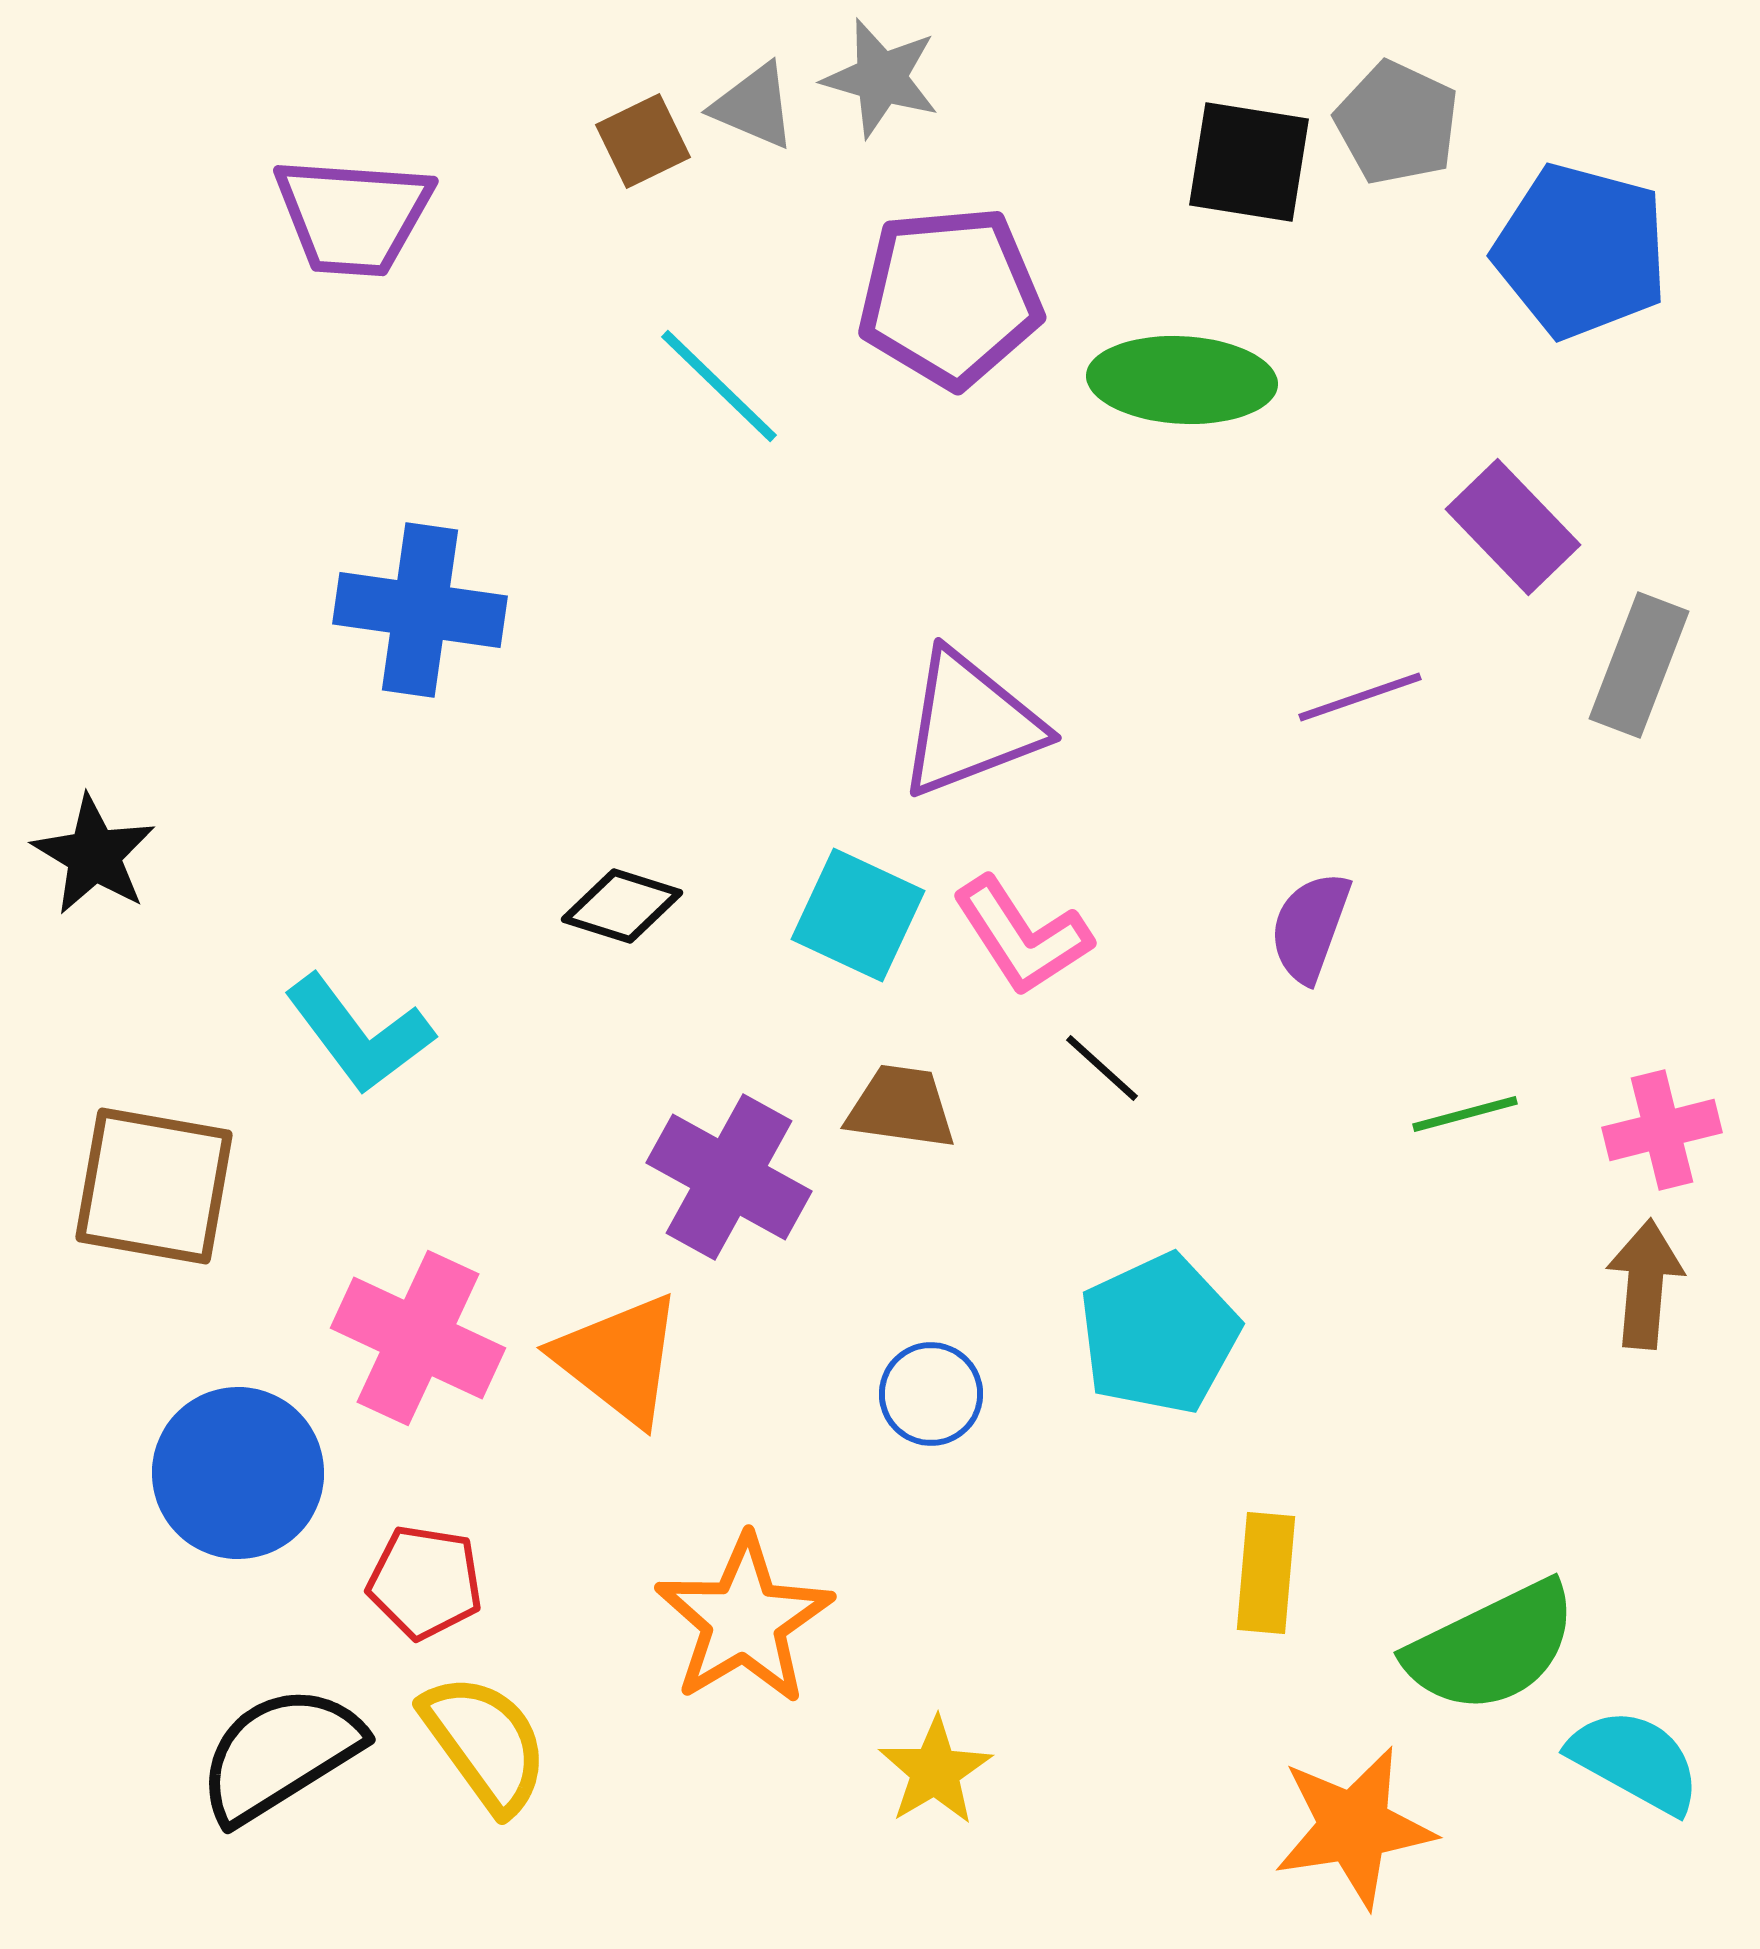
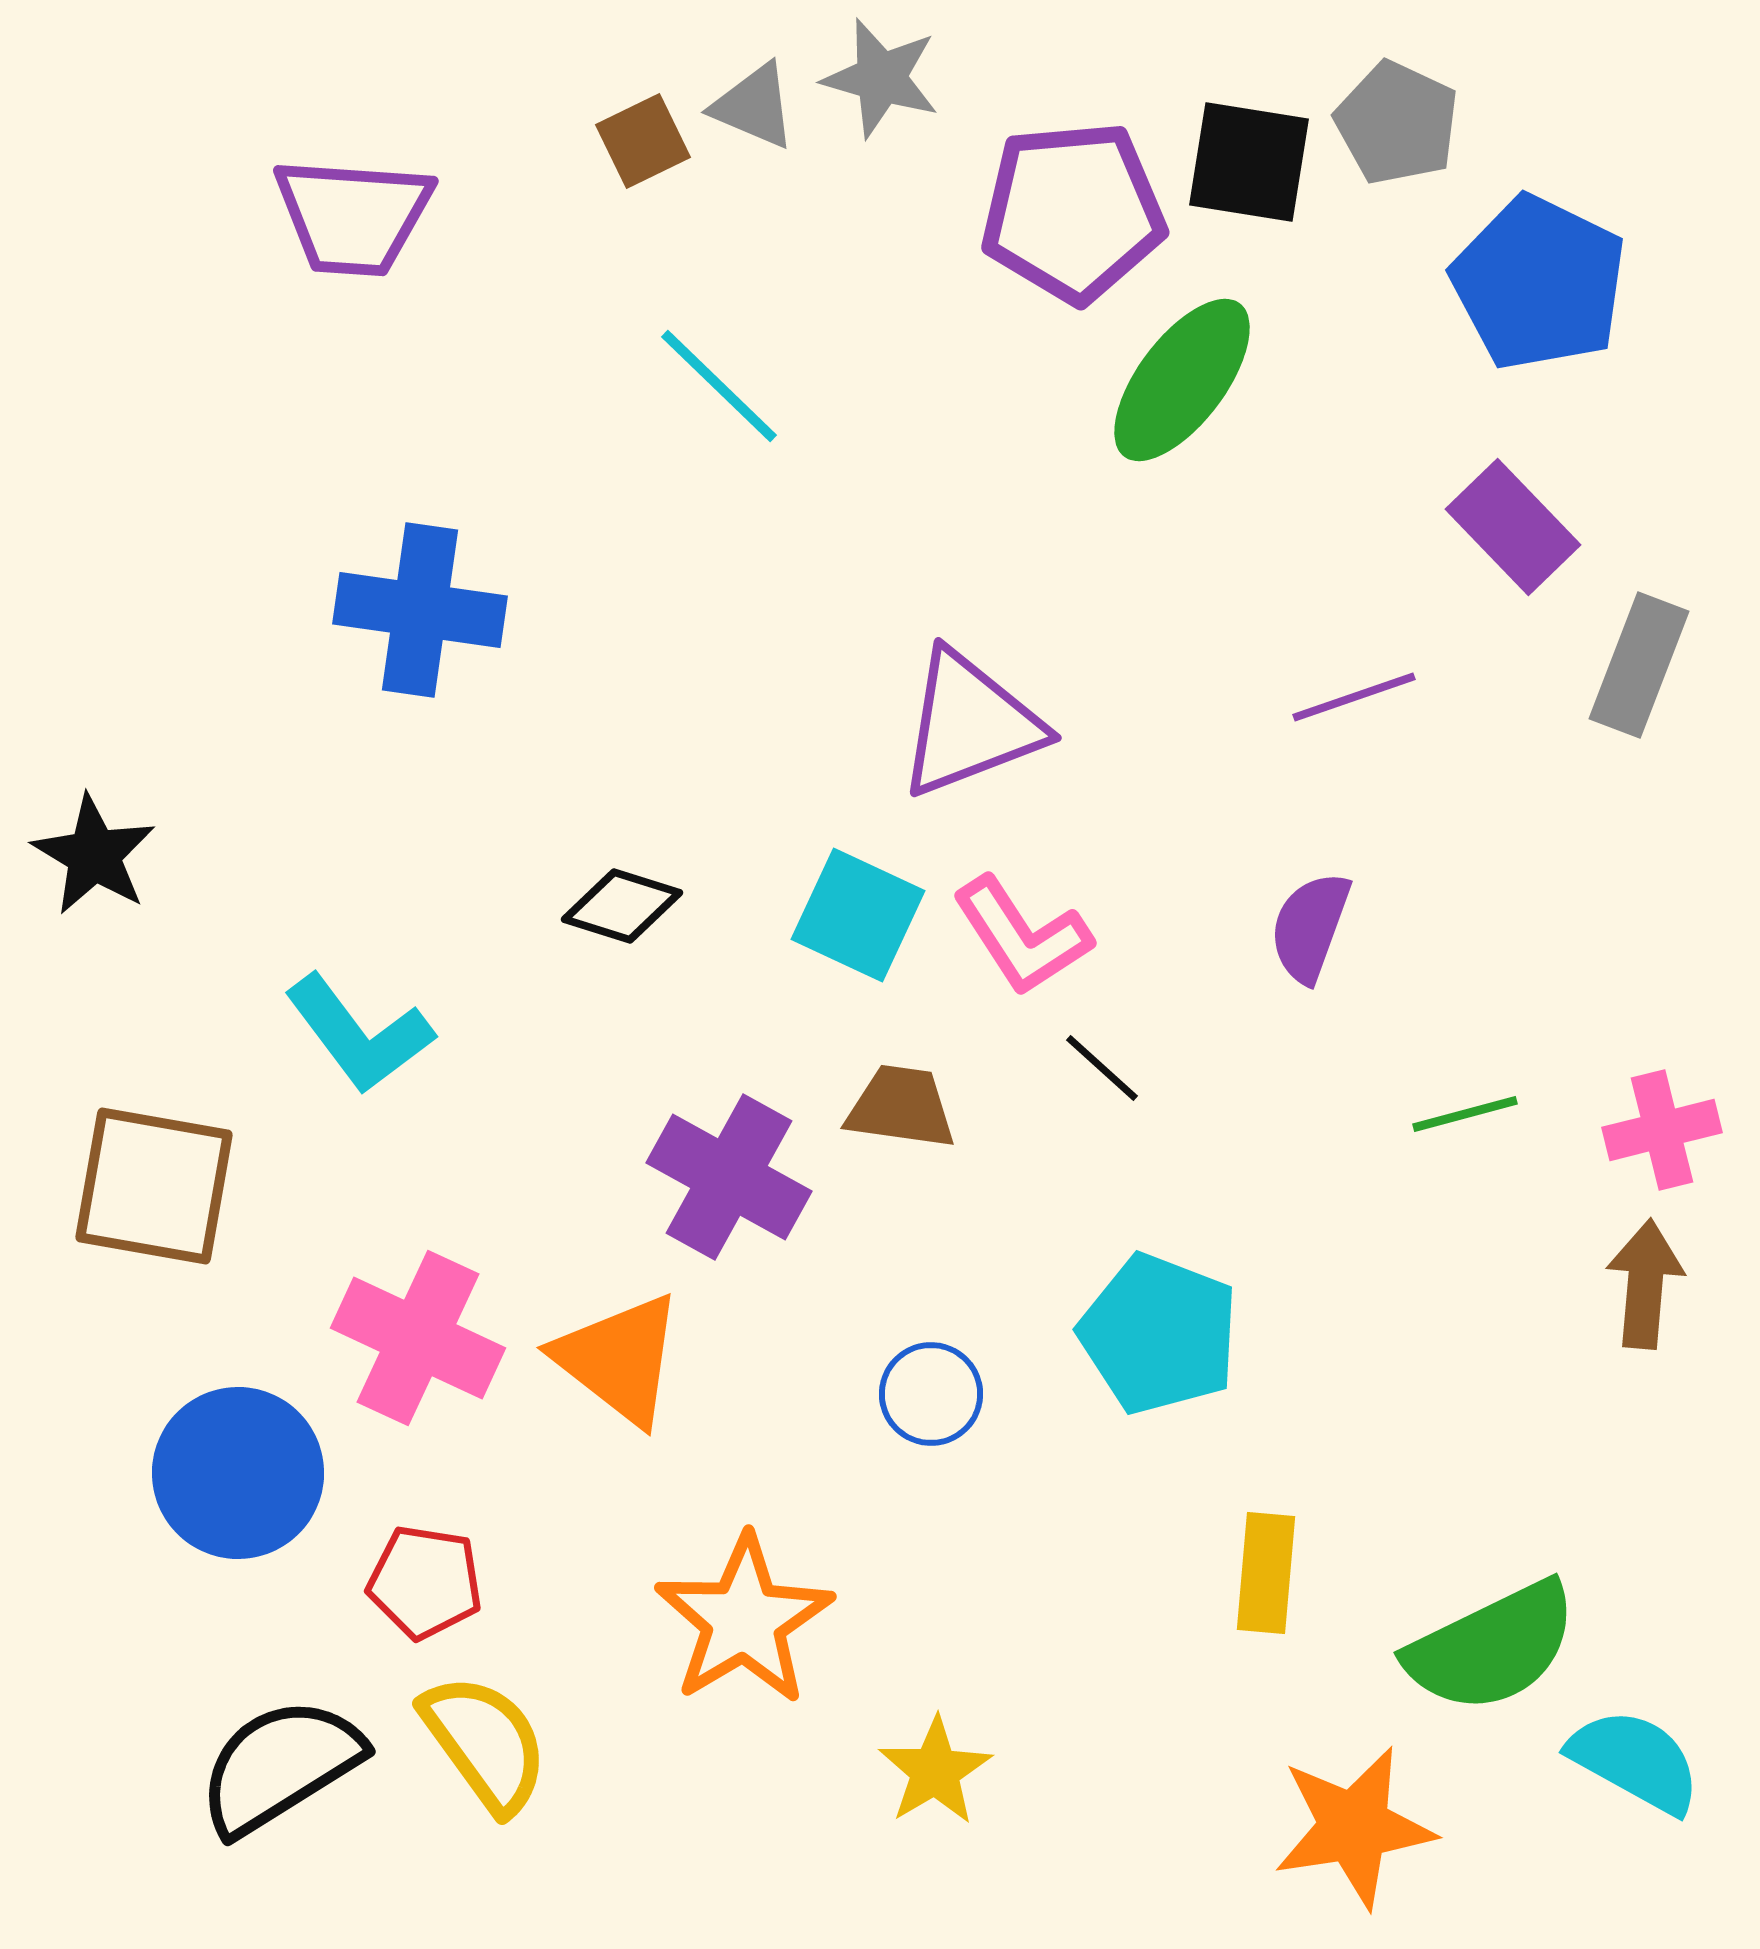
blue pentagon at (1581, 251): moved 42 px left, 32 px down; rotated 11 degrees clockwise
purple pentagon at (950, 297): moved 123 px right, 85 px up
green ellipse at (1182, 380): rotated 56 degrees counterclockwise
purple line at (1360, 697): moved 6 px left
cyan pentagon at (1159, 1334): rotated 26 degrees counterclockwise
black semicircle at (280, 1754): moved 12 px down
